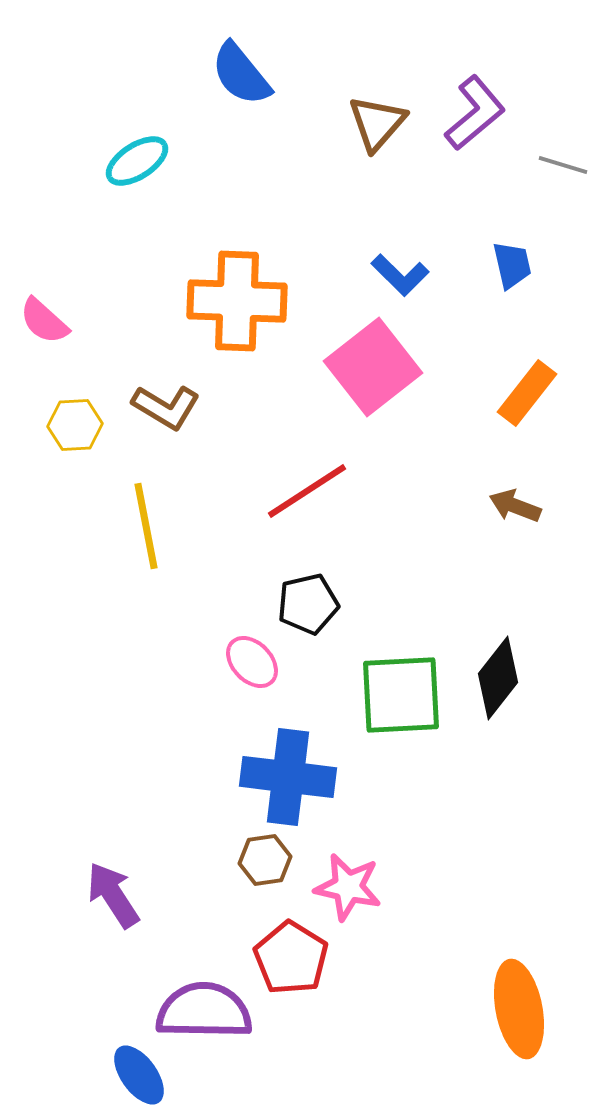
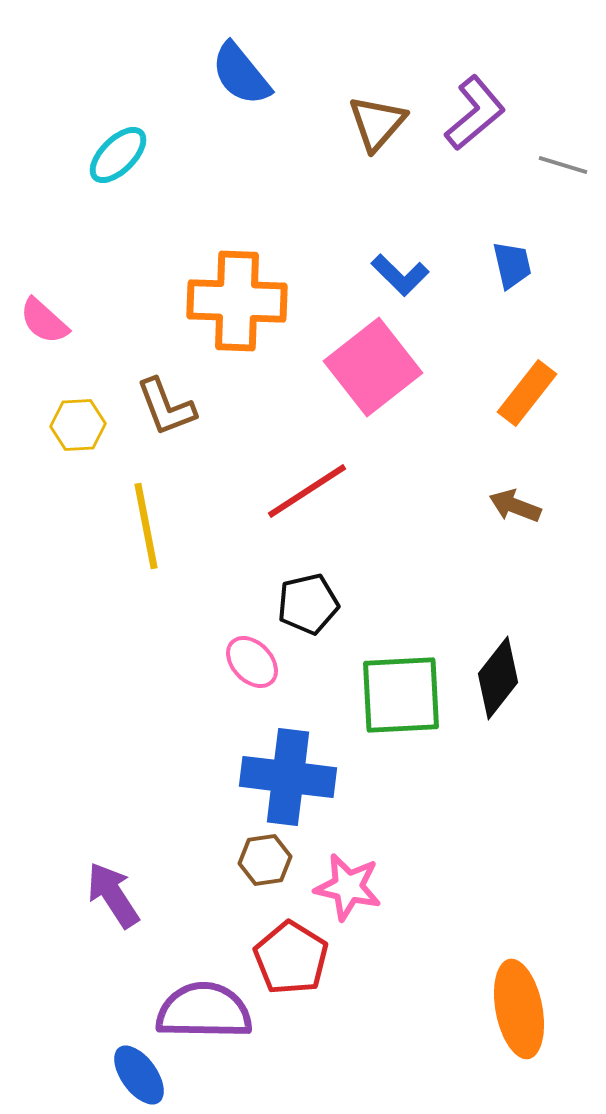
cyan ellipse: moved 19 px left, 6 px up; rotated 12 degrees counterclockwise
brown L-shape: rotated 38 degrees clockwise
yellow hexagon: moved 3 px right
